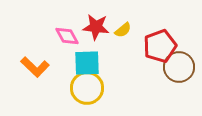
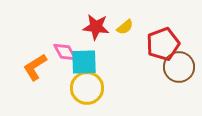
yellow semicircle: moved 2 px right, 3 px up
pink diamond: moved 2 px left, 16 px down
red pentagon: moved 3 px right, 2 px up
cyan square: moved 3 px left, 1 px up
orange L-shape: rotated 104 degrees clockwise
